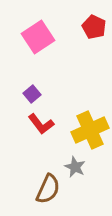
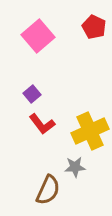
pink square: moved 1 px up; rotated 8 degrees counterclockwise
red L-shape: moved 1 px right
yellow cross: moved 1 px down
gray star: rotated 30 degrees counterclockwise
brown semicircle: moved 1 px down
